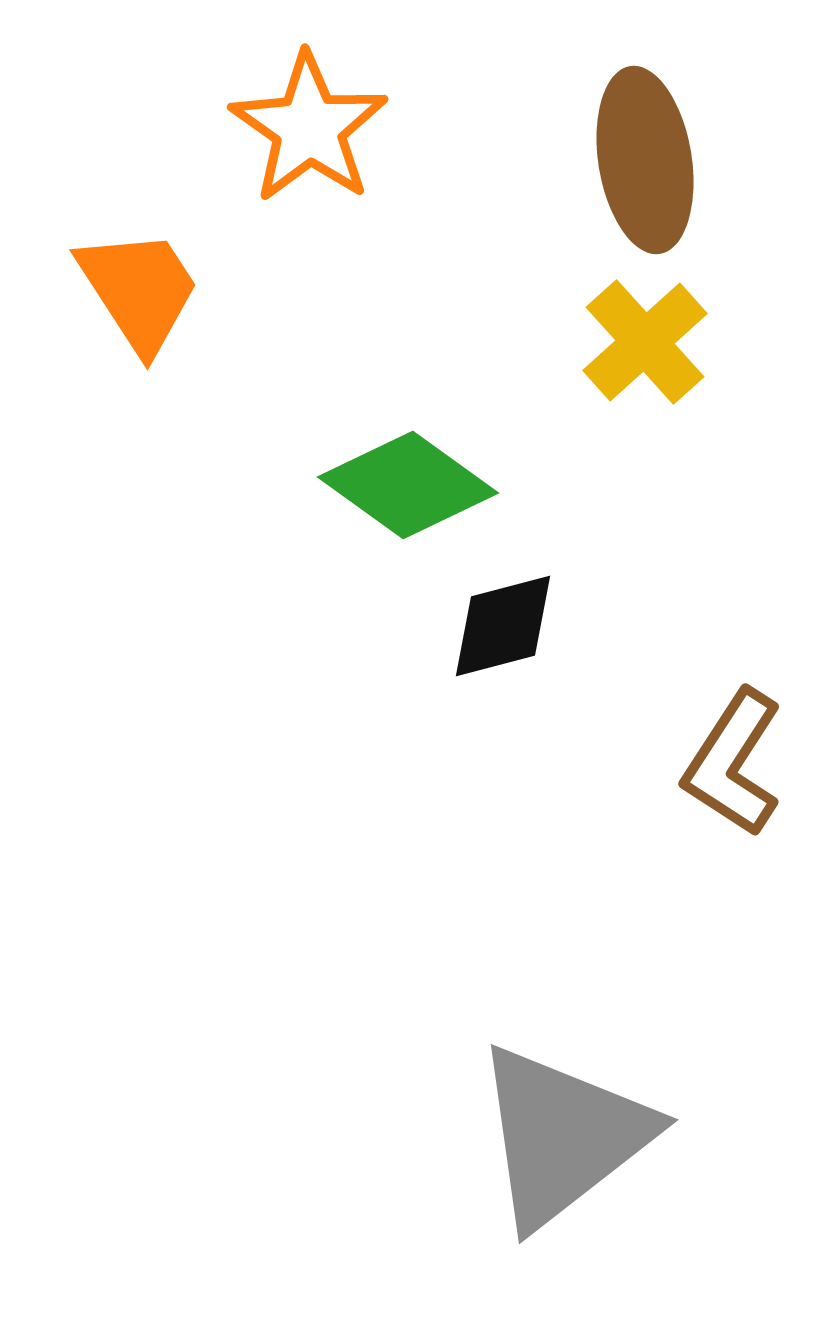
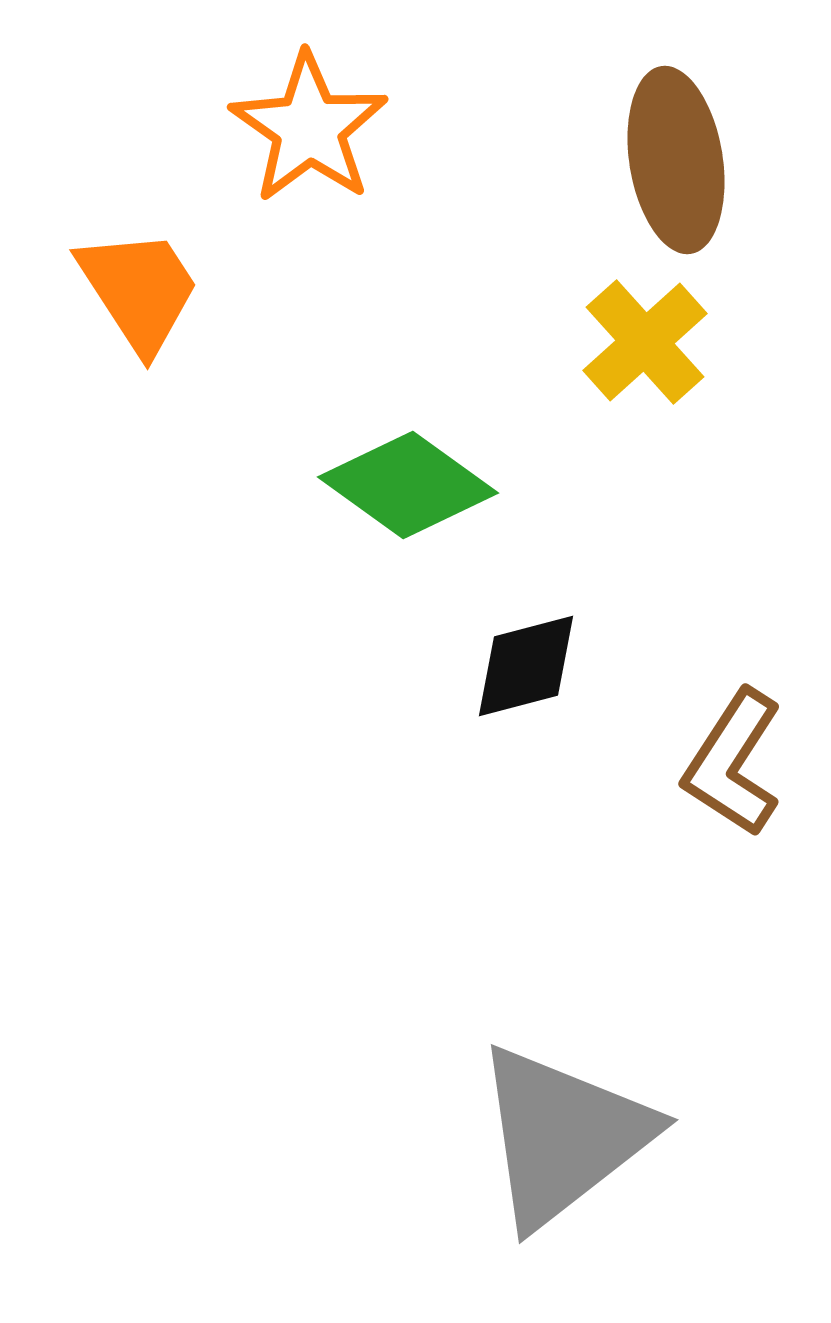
brown ellipse: moved 31 px right
black diamond: moved 23 px right, 40 px down
